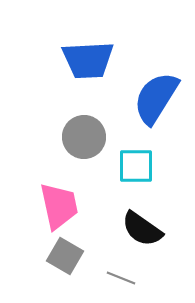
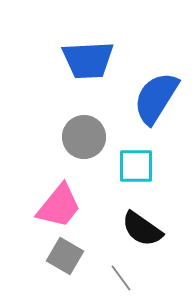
pink trapezoid: rotated 51 degrees clockwise
gray line: rotated 32 degrees clockwise
